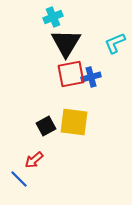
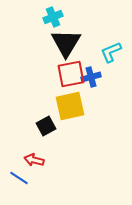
cyan L-shape: moved 4 px left, 9 px down
yellow square: moved 4 px left, 16 px up; rotated 20 degrees counterclockwise
red arrow: rotated 54 degrees clockwise
blue line: moved 1 px up; rotated 12 degrees counterclockwise
